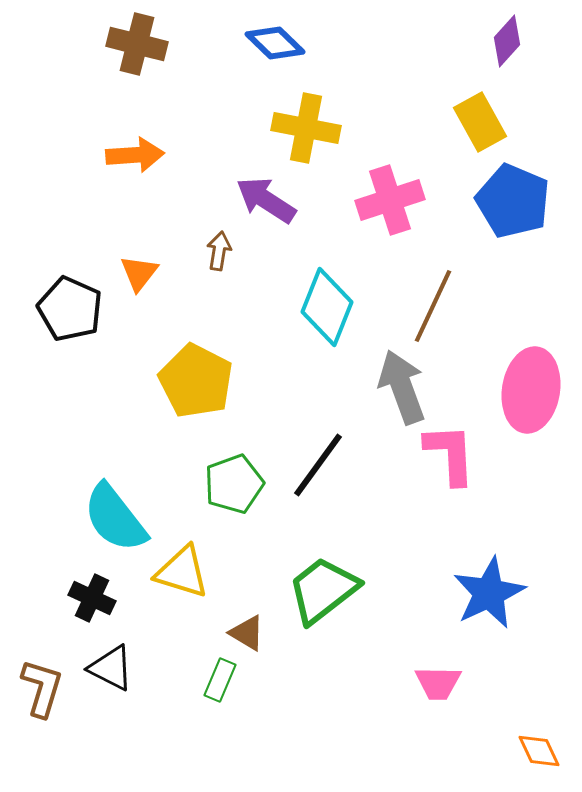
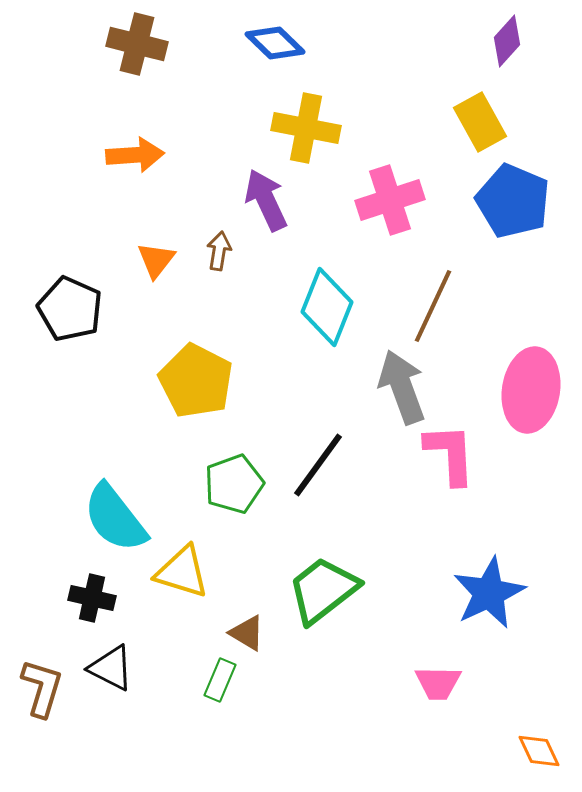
purple arrow: rotated 32 degrees clockwise
orange triangle: moved 17 px right, 13 px up
black cross: rotated 12 degrees counterclockwise
